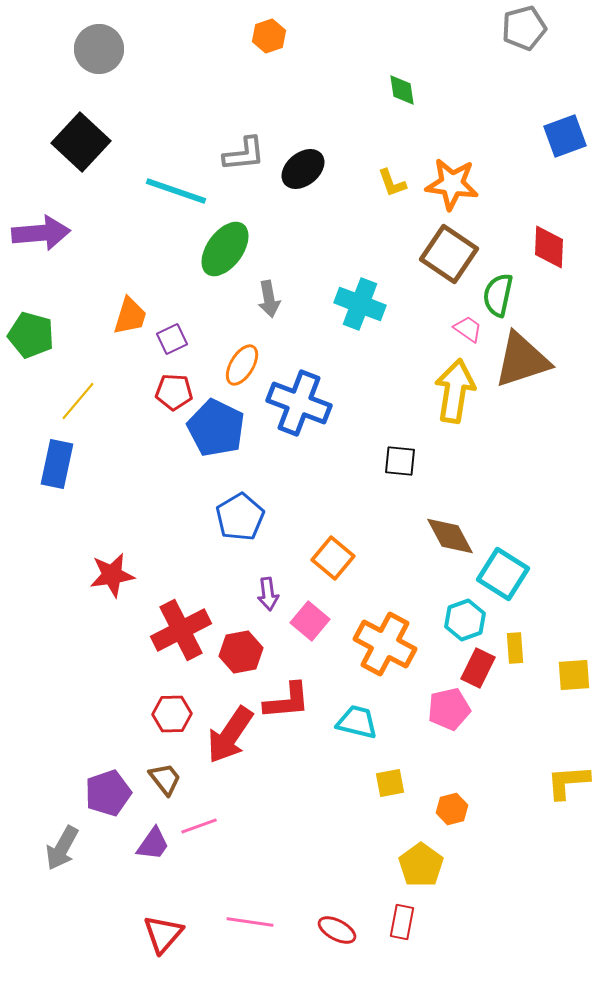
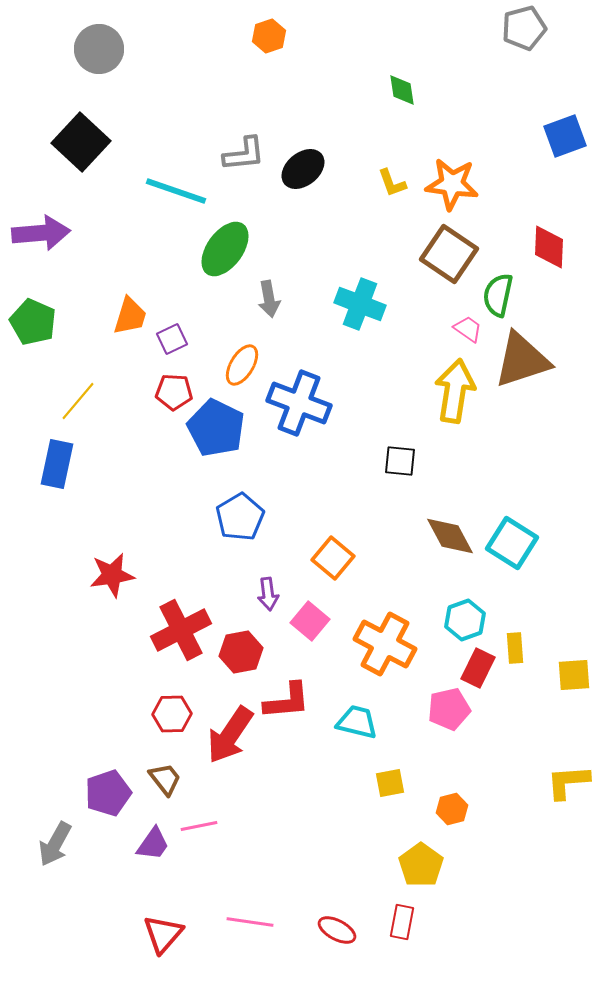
green pentagon at (31, 335): moved 2 px right, 13 px up; rotated 9 degrees clockwise
cyan square at (503, 574): moved 9 px right, 31 px up
pink line at (199, 826): rotated 9 degrees clockwise
gray arrow at (62, 848): moved 7 px left, 4 px up
